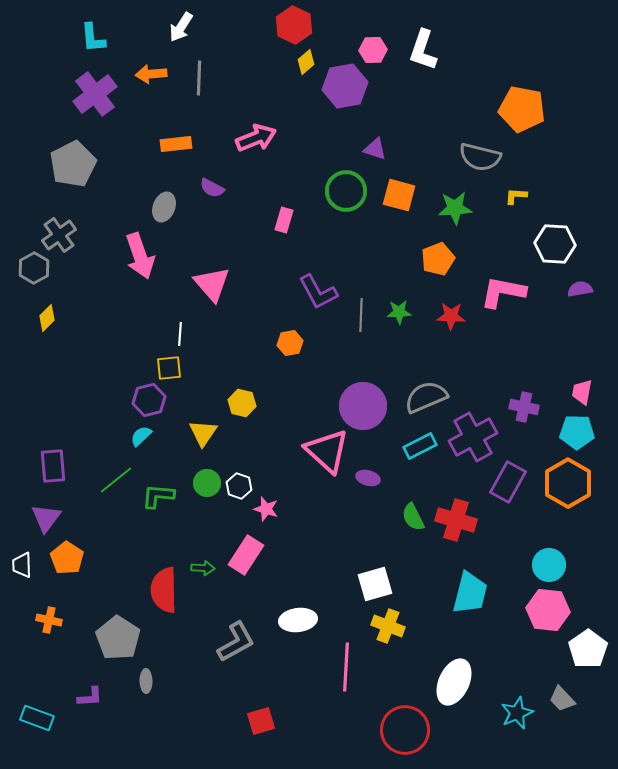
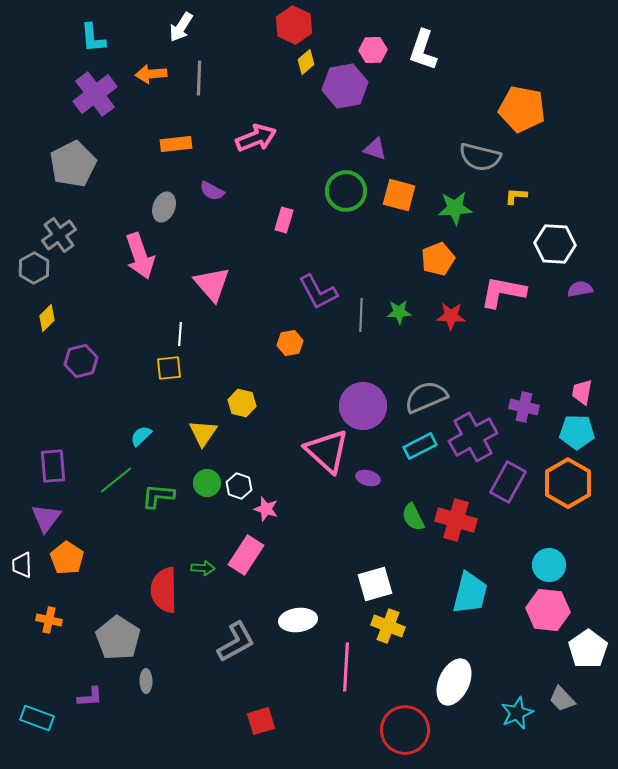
purple semicircle at (212, 188): moved 3 px down
purple hexagon at (149, 400): moved 68 px left, 39 px up
